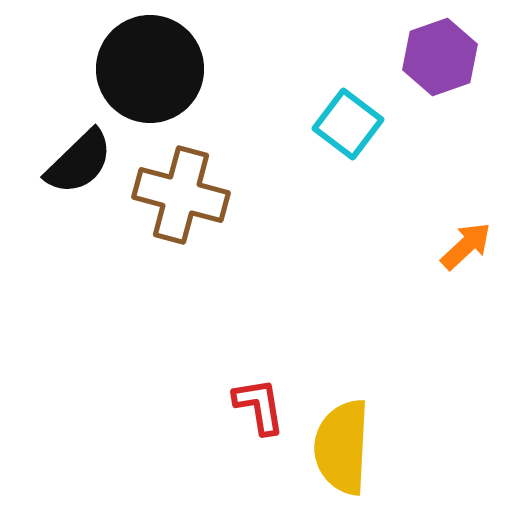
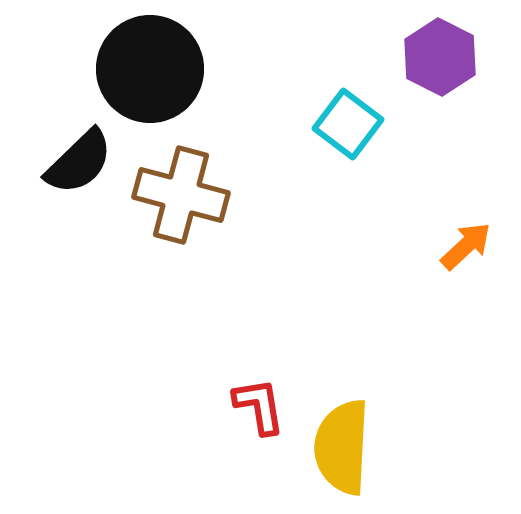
purple hexagon: rotated 14 degrees counterclockwise
